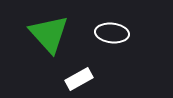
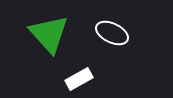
white ellipse: rotated 20 degrees clockwise
